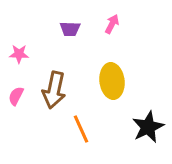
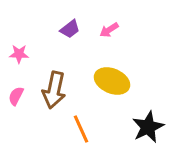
pink arrow: moved 3 px left, 6 px down; rotated 150 degrees counterclockwise
purple trapezoid: rotated 40 degrees counterclockwise
yellow ellipse: rotated 60 degrees counterclockwise
